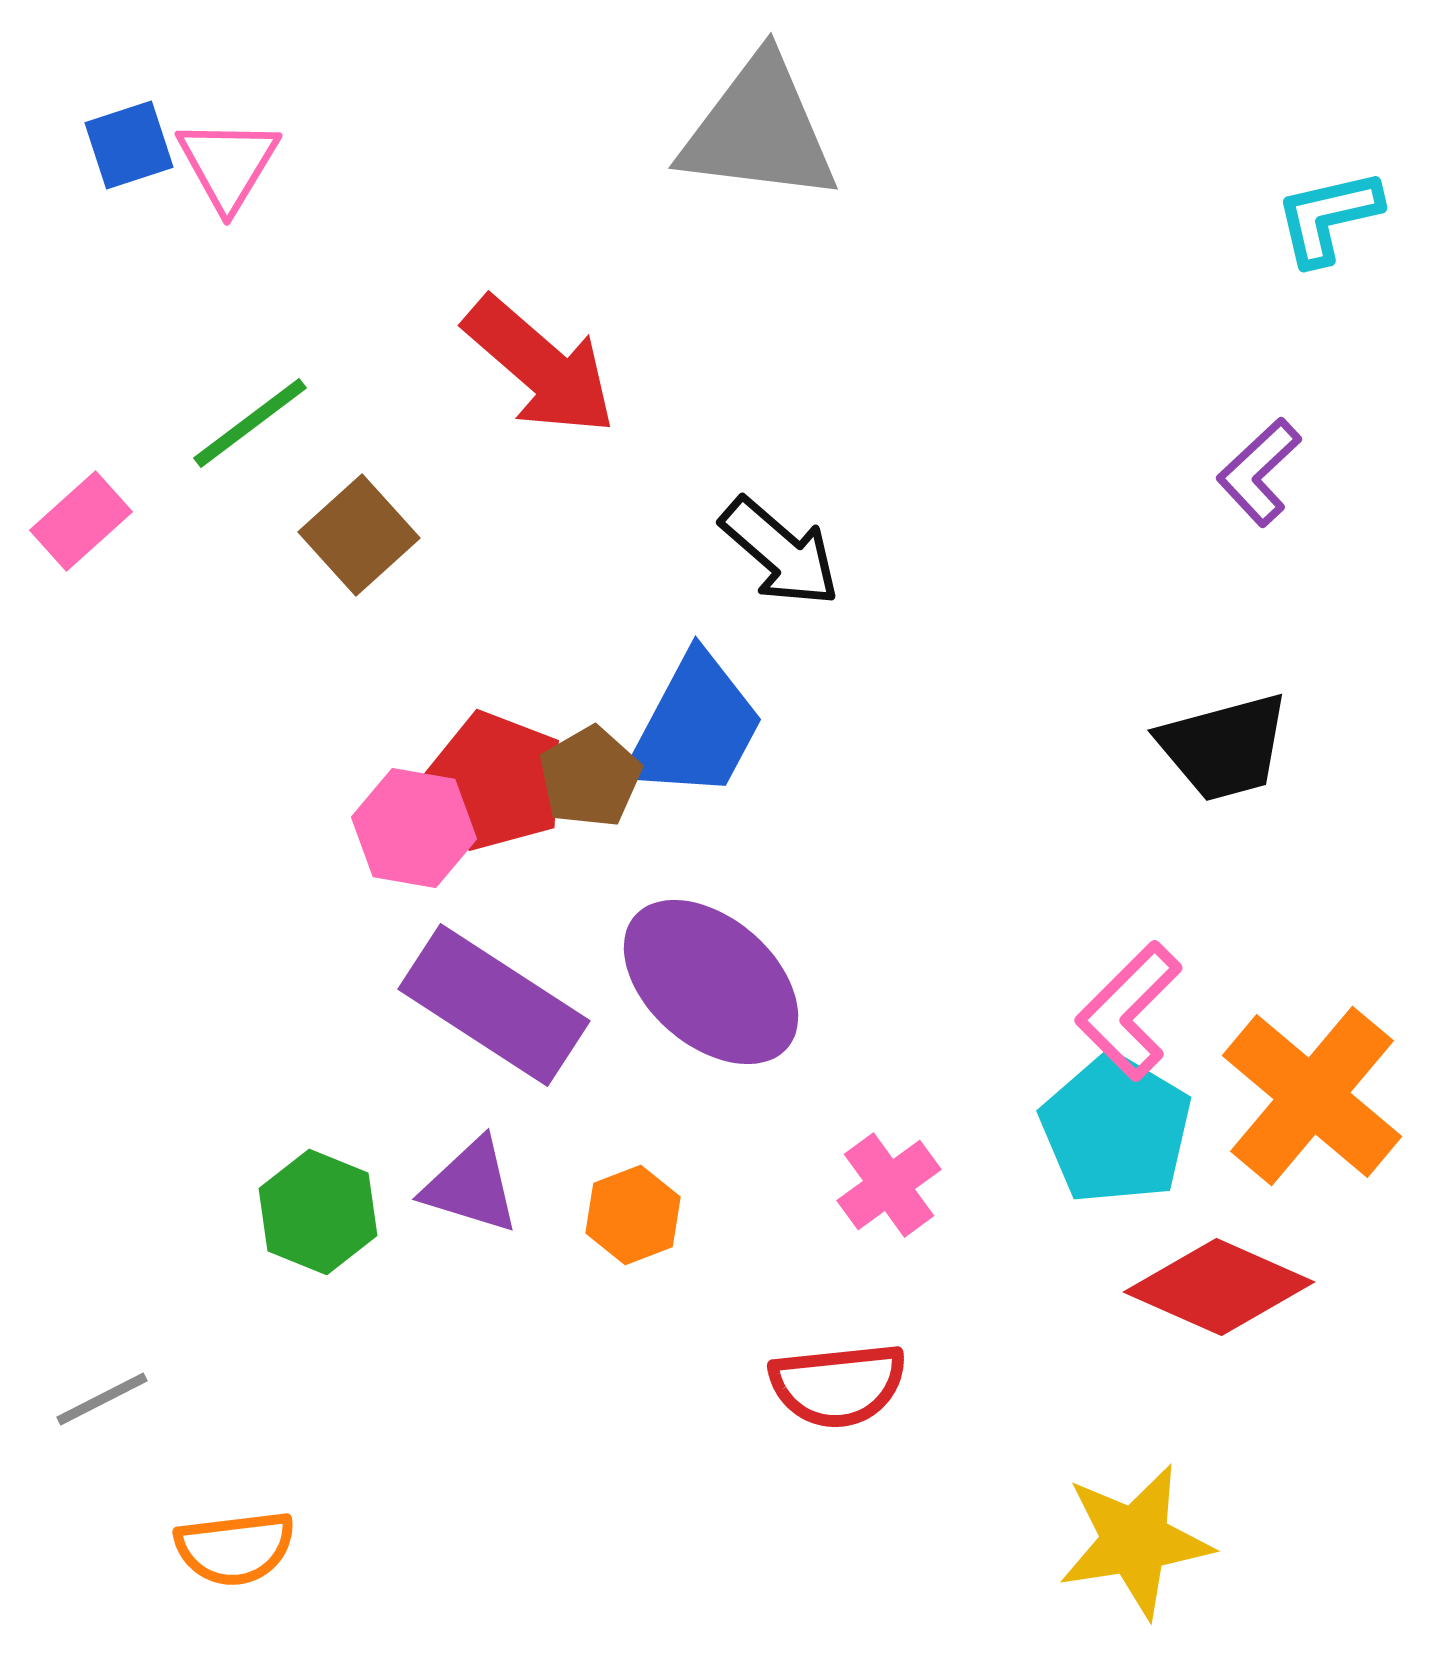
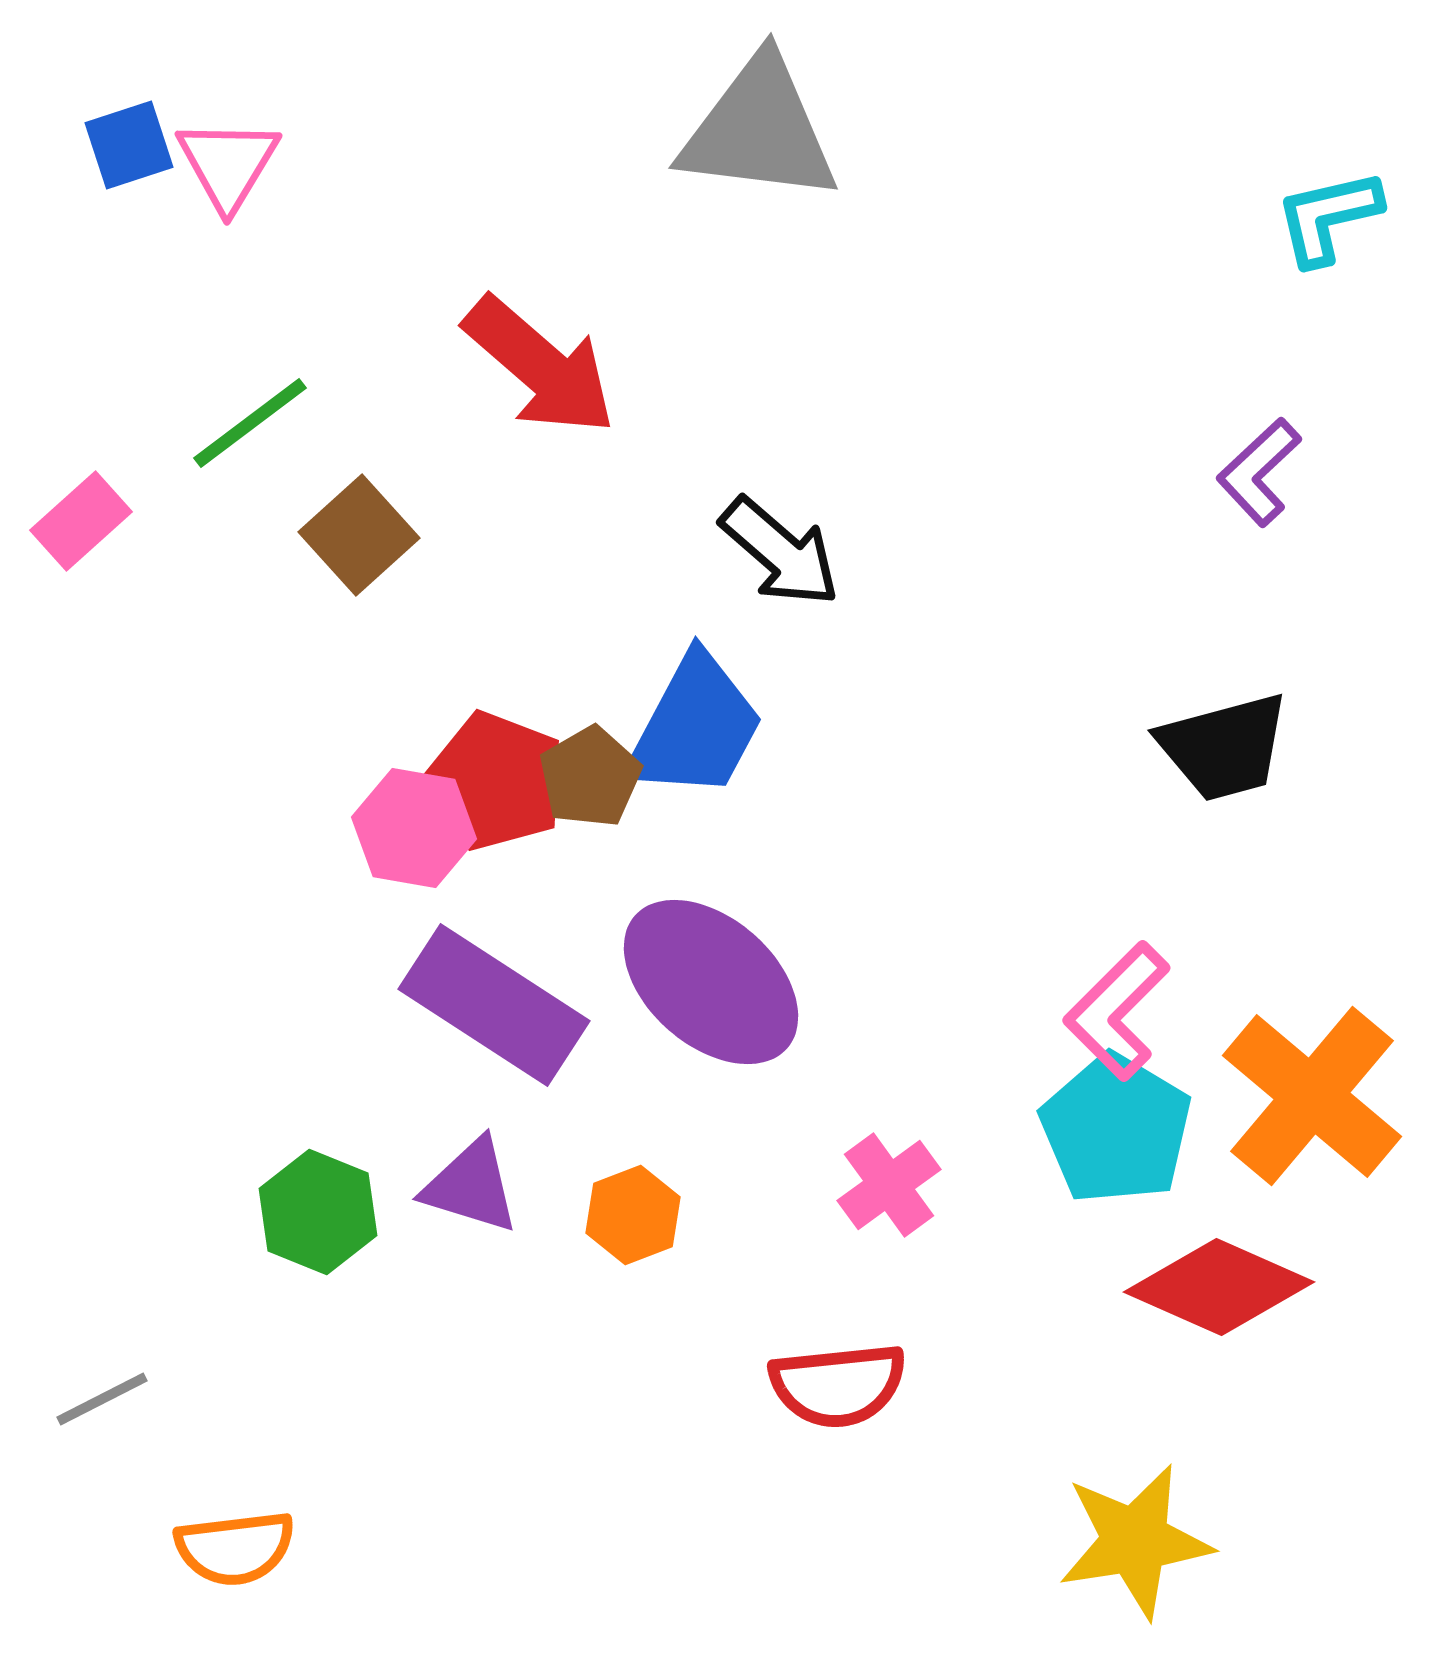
pink L-shape: moved 12 px left
